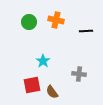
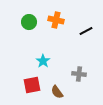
black line: rotated 24 degrees counterclockwise
brown semicircle: moved 5 px right
